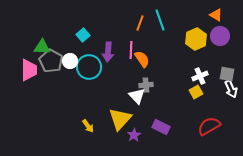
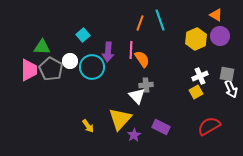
gray pentagon: moved 8 px down
cyan circle: moved 3 px right
